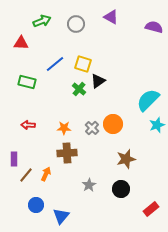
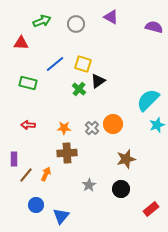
green rectangle: moved 1 px right, 1 px down
